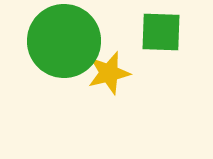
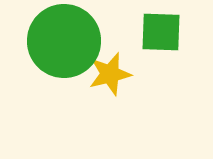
yellow star: moved 1 px right, 1 px down
